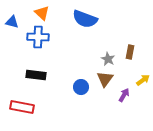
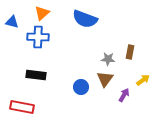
orange triangle: rotated 35 degrees clockwise
gray star: rotated 24 degrees counterclockwise
